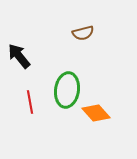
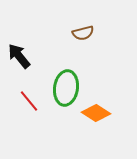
green ellipse: moved 1 px left, 2 px up
red line: moved 1 px left, 1 px up; rotated 30 degrees counterclockwise
orange diamond: rotated 16 degrees counterclockwise
